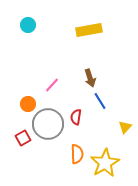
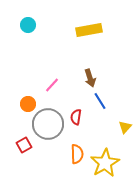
red square: moved 1 px right, 7 px down
